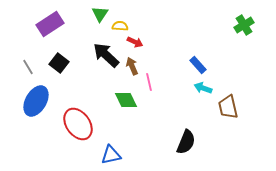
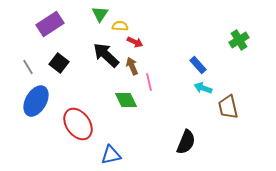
green cross: moved 5 px left, 15 px down
